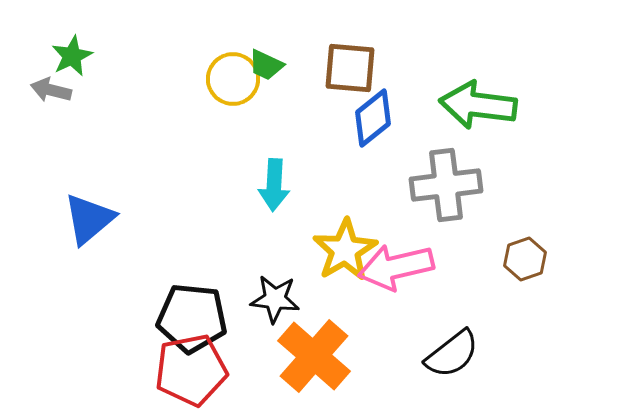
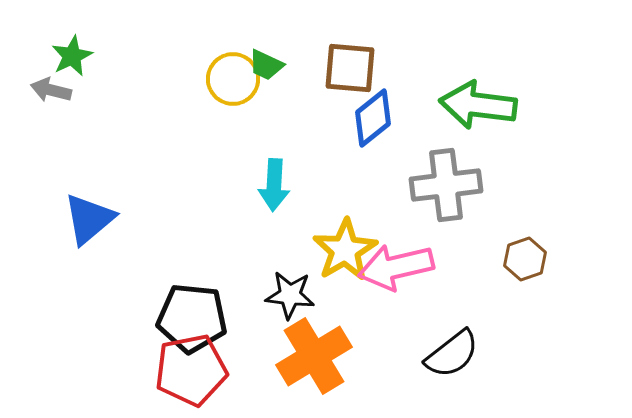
black star: moved 15 px right, 4 px up
orange cross: rotated 18 degrees clockwise
